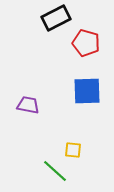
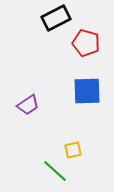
purple trapezoid: rotated 135 degrees clockwise
yellow square: rotated 18 degrees counterclockwise
